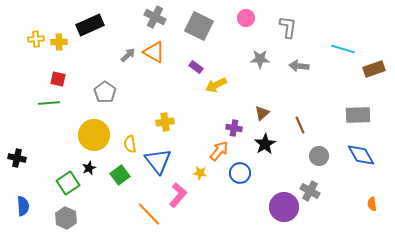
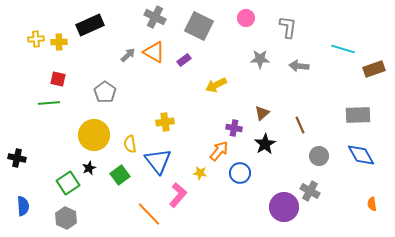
purple rectangle at (196, 67): moved 12 px left, 7 px up; rotated 72 degrees counterclockwise
